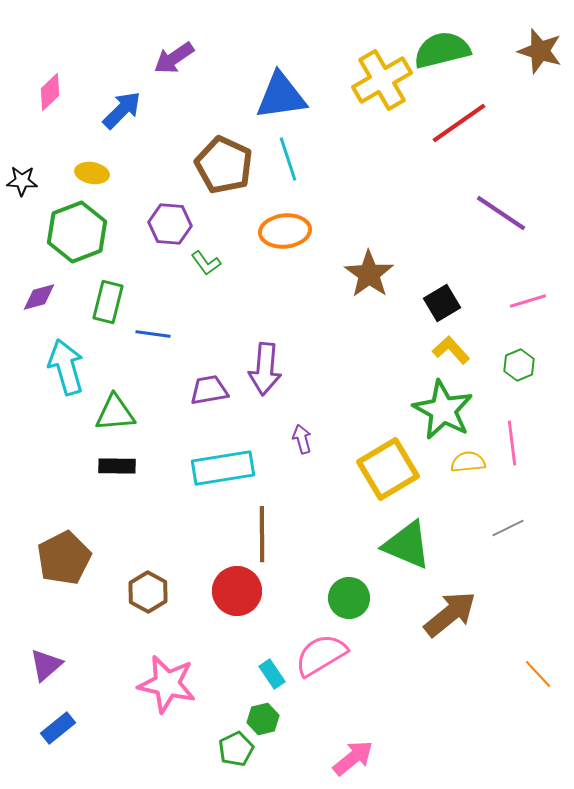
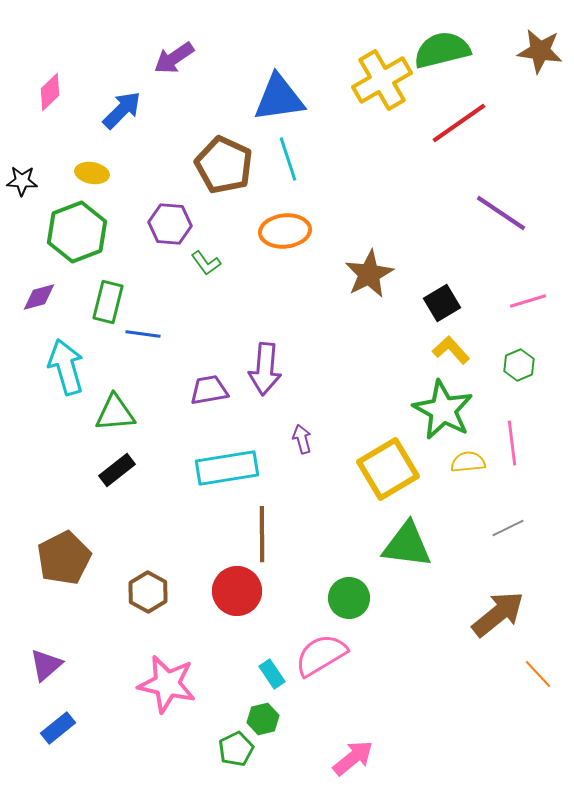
brown star at (540, 51): rotated 9 degrees counterclockwise
blue triangle at (281, 96): moved 2 px left, 2 px down
brown star at (369, 274): rotated 9 degrees clockwise
blue line at (153, 334): moved 10 px left
black rectangle at (117, 466): moved 4 px down; rotated 39 degrees counterclockwise
cyan rectangle at (223, 468): moved 4 px right
green triangle at (407, 545): rotated 16 degrees counterclockwise
brown arrow at (450, 614): moved 48 px right
